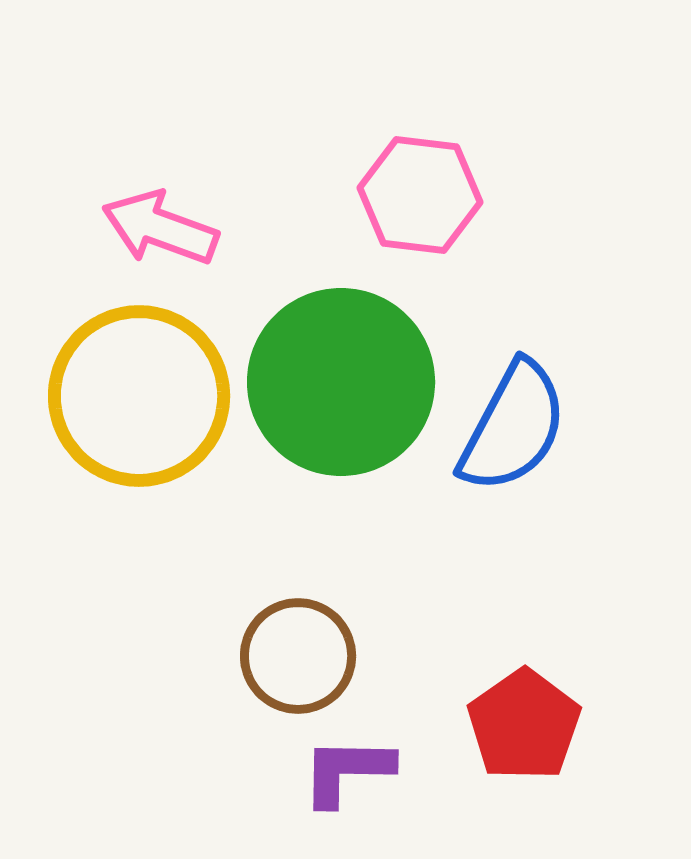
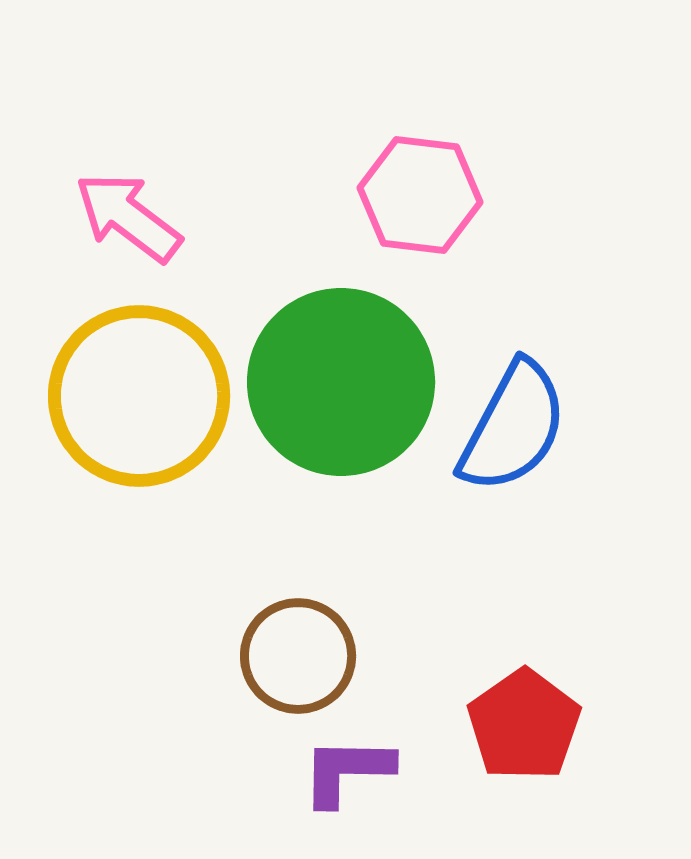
pink arrow: moved 32 px left, 11 px up; rotated 17 degrees clockwise
